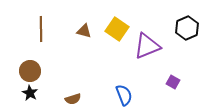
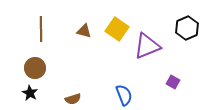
brown circle: moved 5 px right, 3 px up
